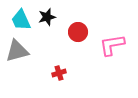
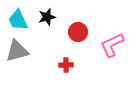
cyan trapezoid: moved 3 px left
pink L-shape: rotated 16 degrees counterclockwise
red cross: moved 7 px right, 8 px up; rotated 16 degrees clockwise
